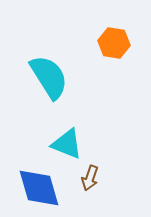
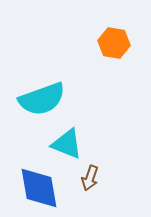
cyan semicircle: moved 7 px left, 22 px down; rotated 102 degrees clockwise
blue diamond: rotated 6 degrees clockwise
